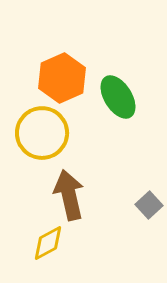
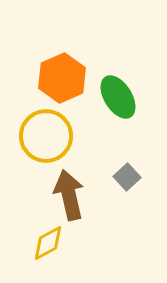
yellow circle: moved 4 px right, 3 px down
gray square: moved 22 px left, 28 px up
